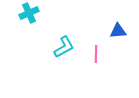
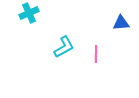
blue triangle: moved 3 px right, 8 px up
